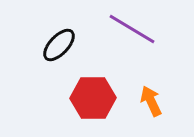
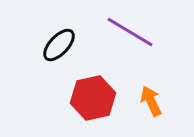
purple line: moved 2 px left, 3 px down
red hexagon: rotated 12 degrees counterclockwise
